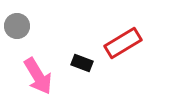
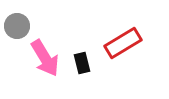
black rectangle: rotated 55 degrees clockwise
pink arrow: moved 7 px right, 18 px up
